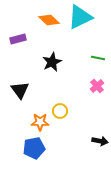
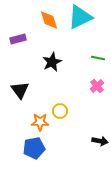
orange diamond: rotated 30 degrees clockwise
